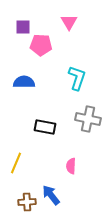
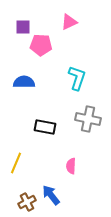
pink triangle: rotated 36 degrees clockwise
brown cross: rotated 24 degrees counterclockwise
